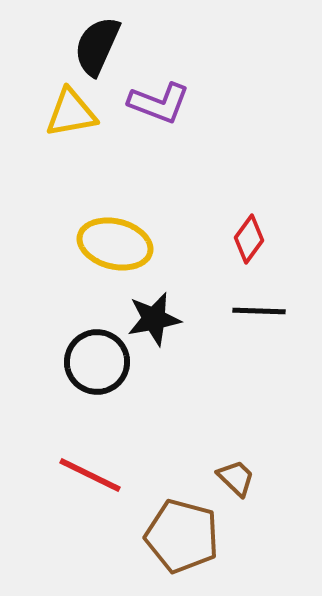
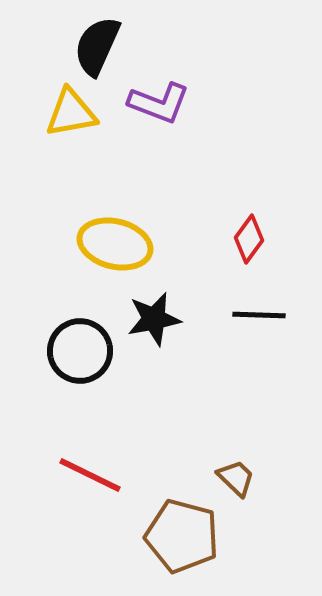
black line: moved 4 px down
black circle: moved 17 px left, 11 px up
